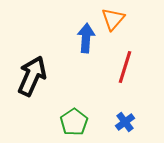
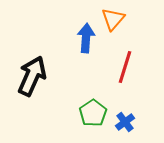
green pentagon: moved 19 px right, 9 px up
